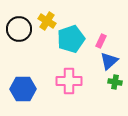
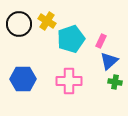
black circle: moved 5 px up
blue hexagon: moved 10 px up
